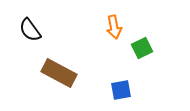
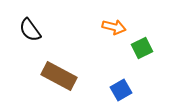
orange arrow: rotated 65 degrees counterclockwise
brown rectangle: moved 3 px down
blue square: rotated 20 degrees counterclockwise
